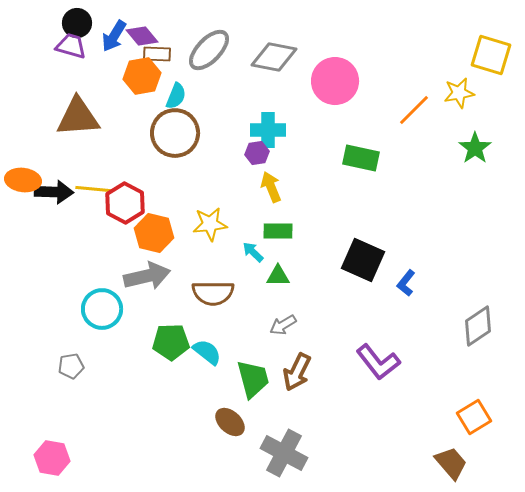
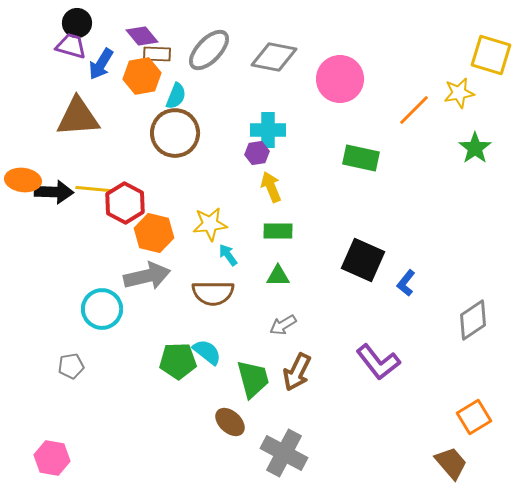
blue arrow at (114, 36): moved 13 px left, 28 px down
pink circle at (335, 81): moved 5 px right, 2 px up
cyan arrow at (253, 252): moved 25 px left, 3 px down; rotated 10 degrees clockwise
gray diamond at (478, 326): moved 5 px left, 6 px up
green pentagon at (171, 342): moved 7 px right, 19 px down
